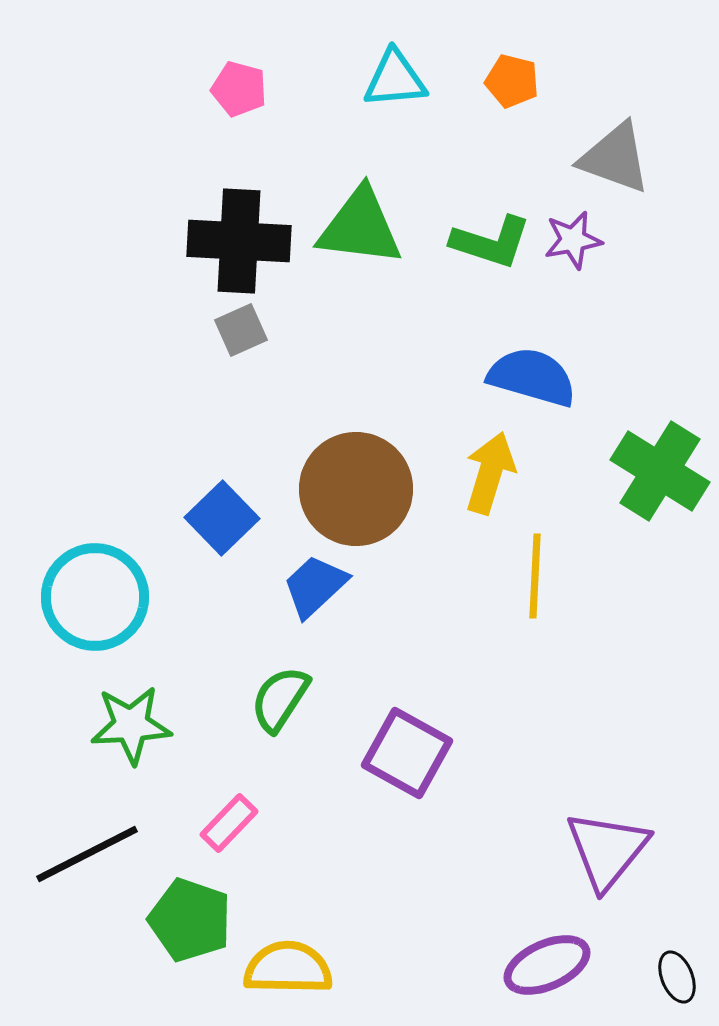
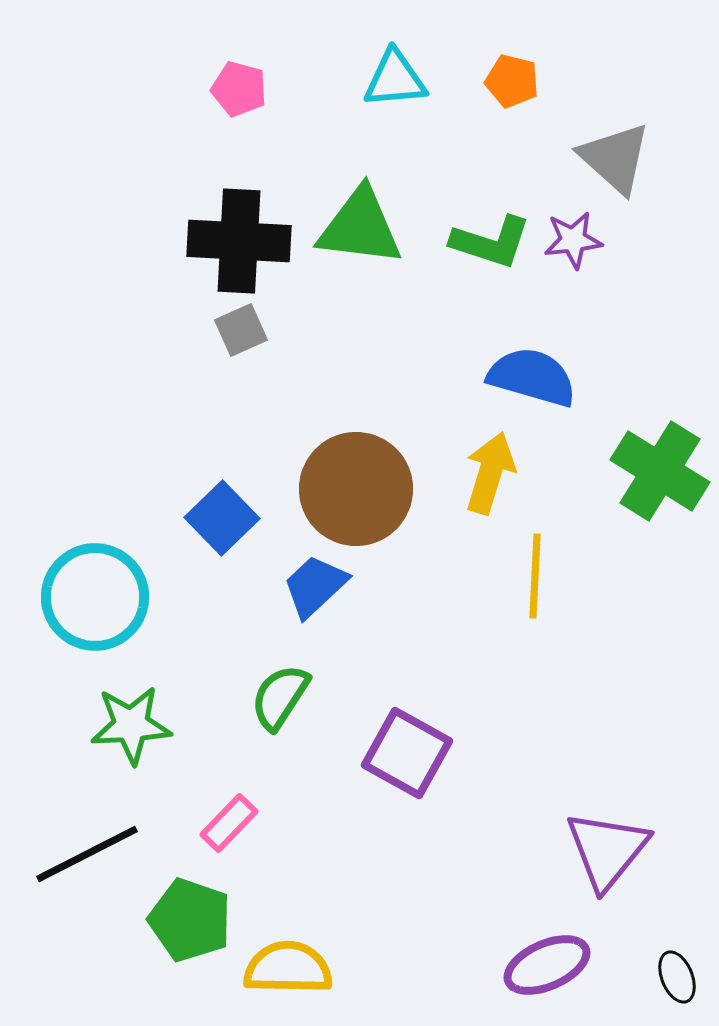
gray triangle: rotated 22 degrees clockwise
purple star: rotated 4 degrees clockwise
green semicircle: moved 2 px up
